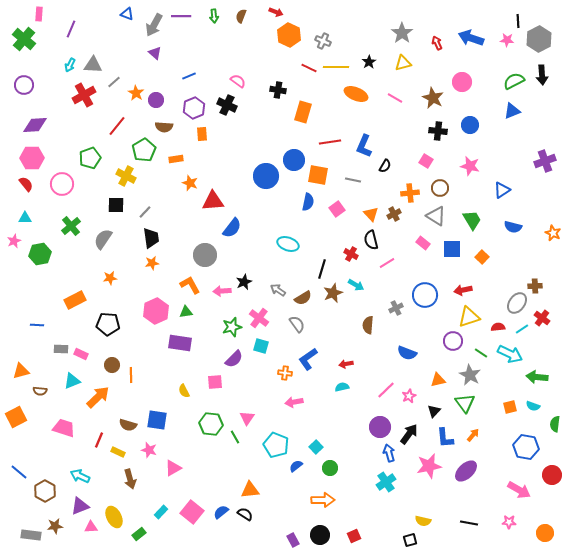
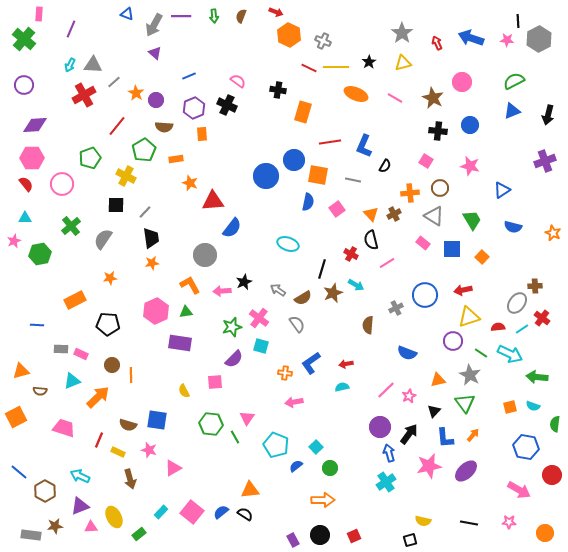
black arrow at (542, 75): moved 6 px right, 40 px down; rotated 18 degrees clockwise
gray triangle at (436, 216): moved 2 px left
blue L-shape at (308, 359): moved 3 px right, 4 px down
